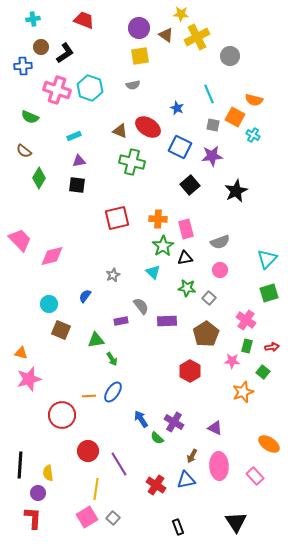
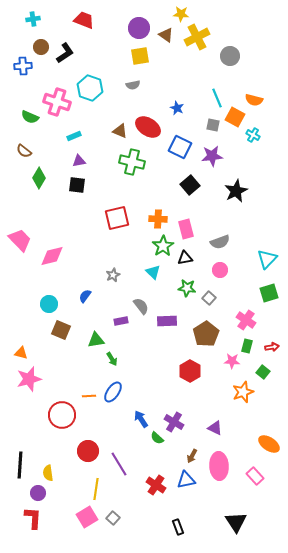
pink cross at (57, 90): moved 12 px down
cyan line at (209, 94): moved 8 px right, 4 px down
